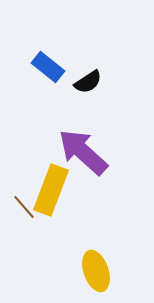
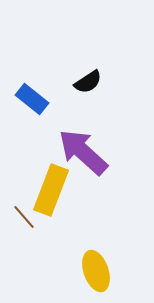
blue rectangle: moved 16 px left, 32 px down
brown line: moved 10 px down
